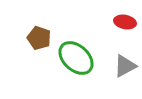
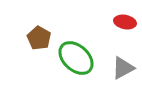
brown pentagon: rotated 10 degrees clockwise
gray triangle: moved 2 px left, 2 px down
